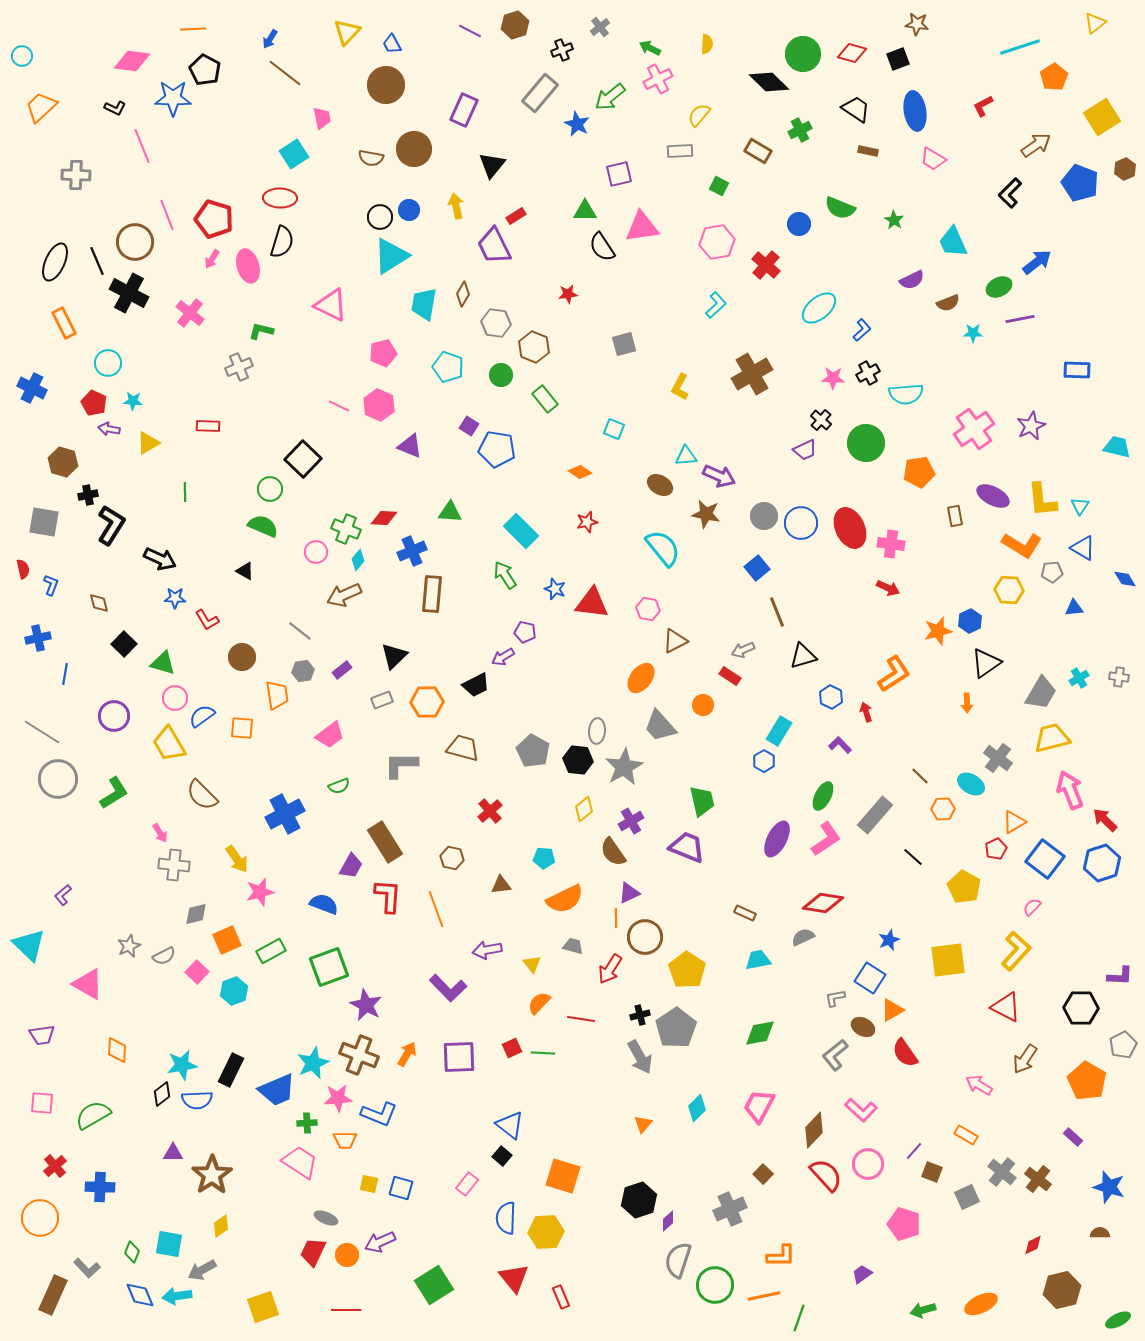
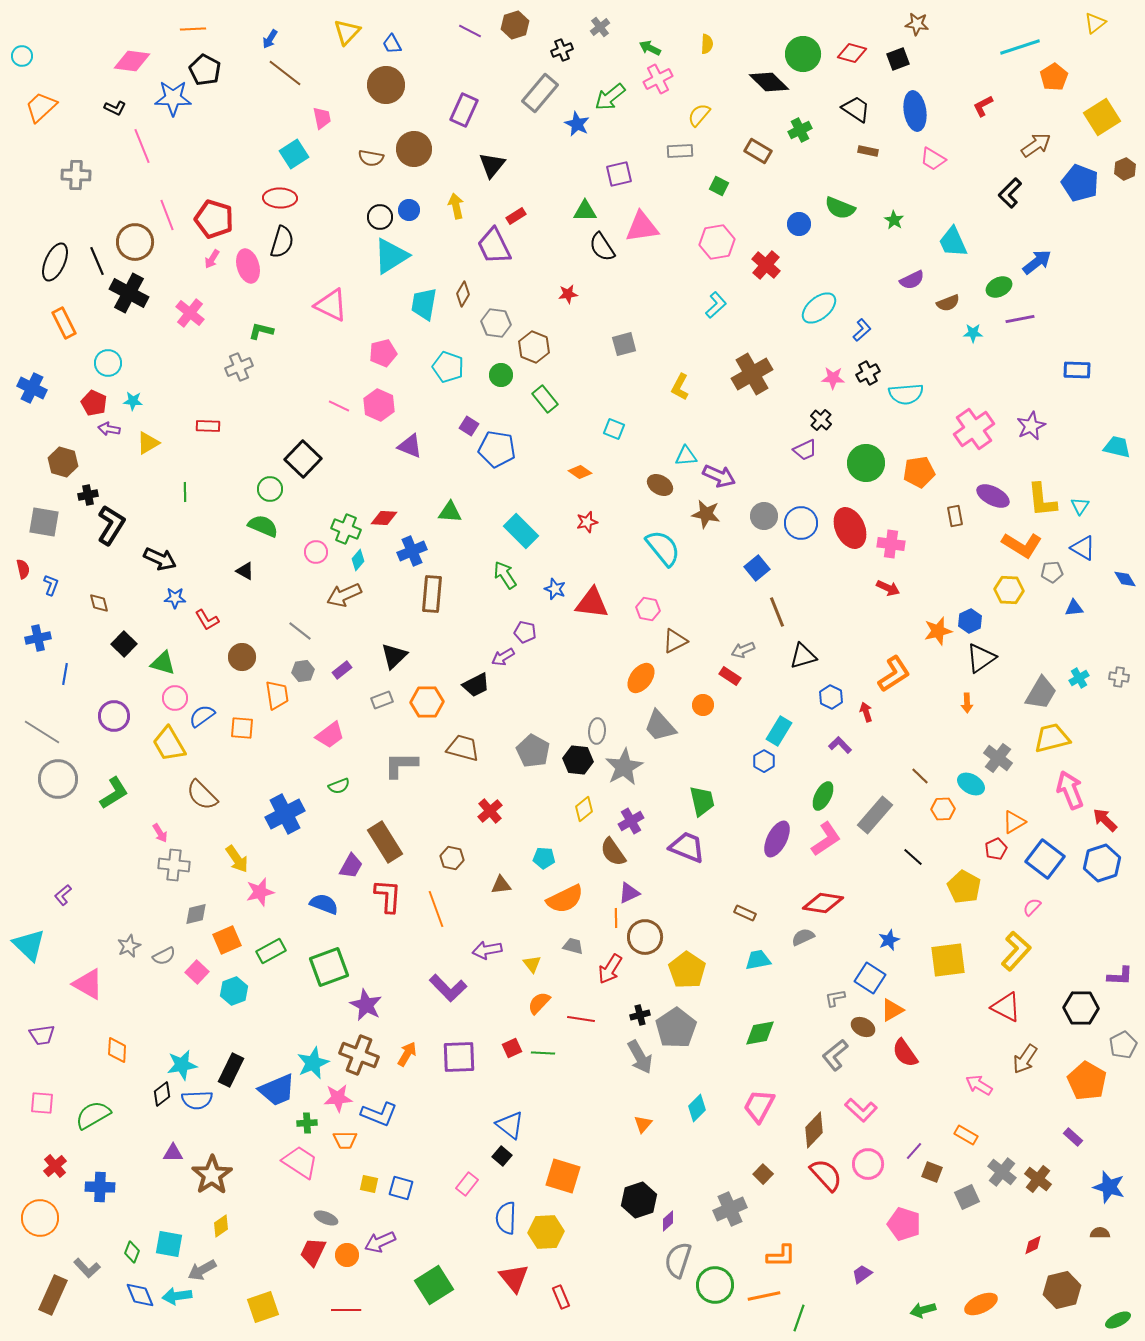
green circle at (866, 443): moved 20 px down
black triangle at (986, 663): moved 5 px left, 5 px up
